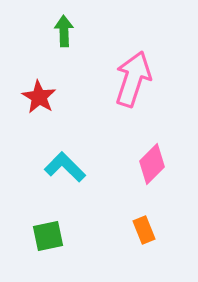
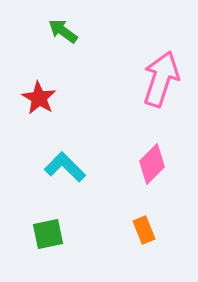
green arrow: moved 1 px left; rotated 52 degrees counterclockwise
pink arrow: moved 28 px right
red star: moved 1 px down
green square: moved 2 px up
